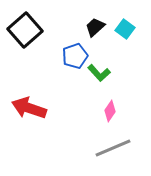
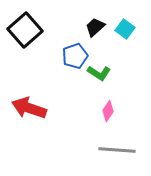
green L-shape: rotated 15 degrees counterclockwise
pink diamond: moved 2 px left
gray line: moved 4 px right, 2 px down; rotated 27 degrees clockwise
